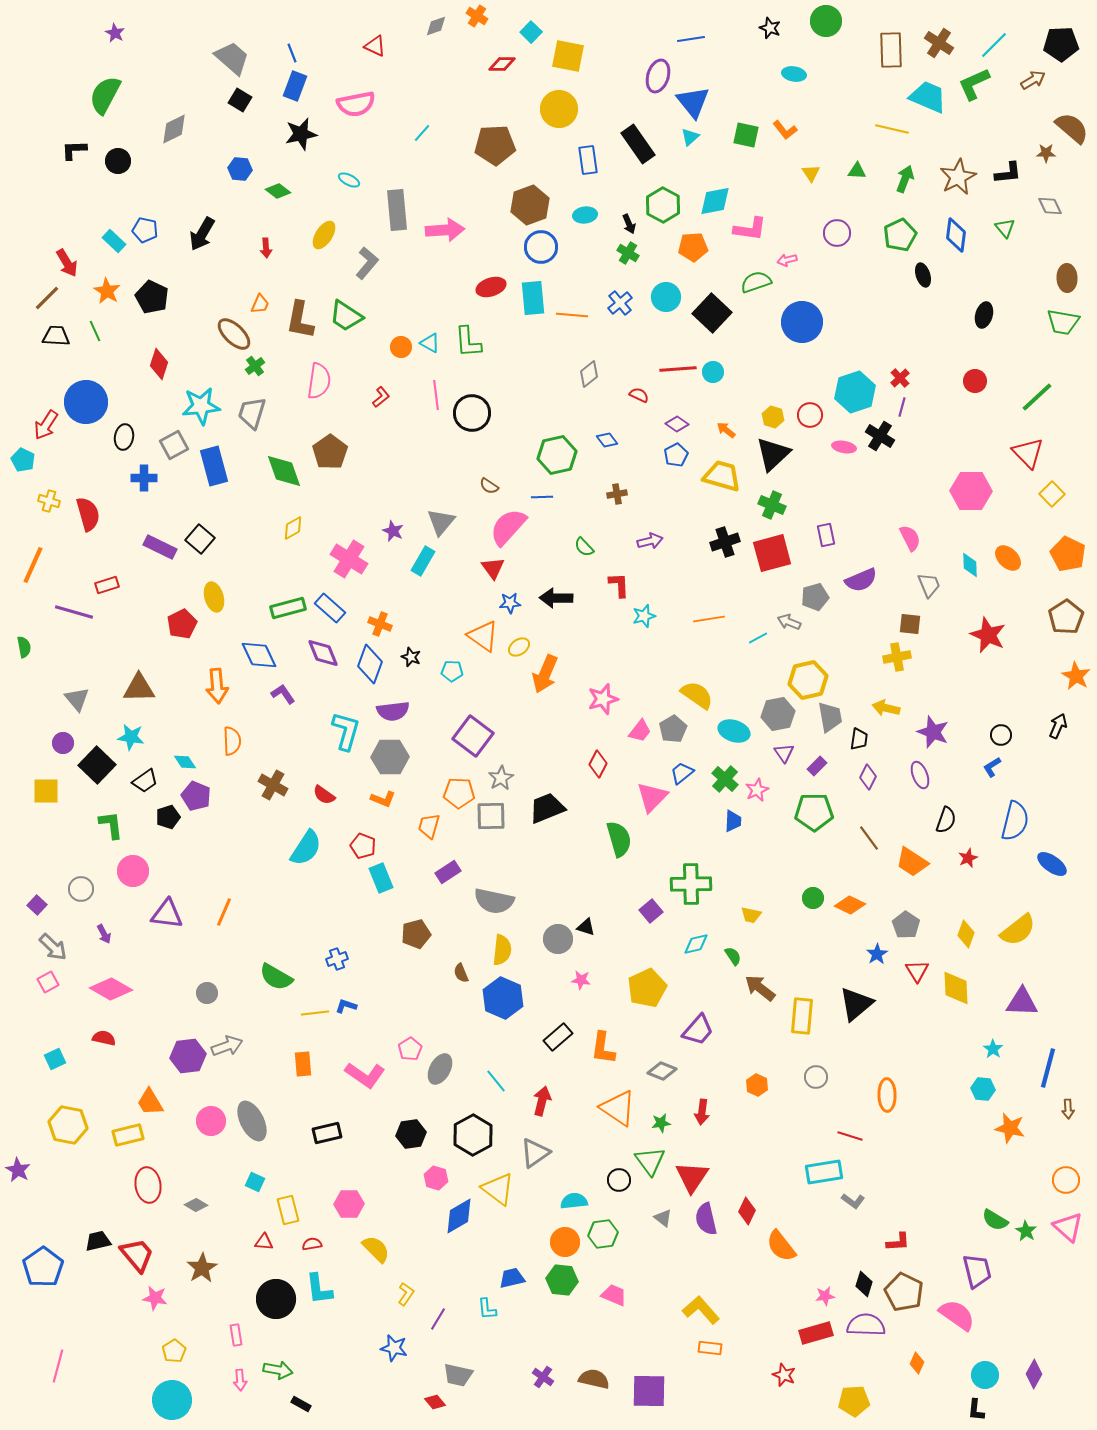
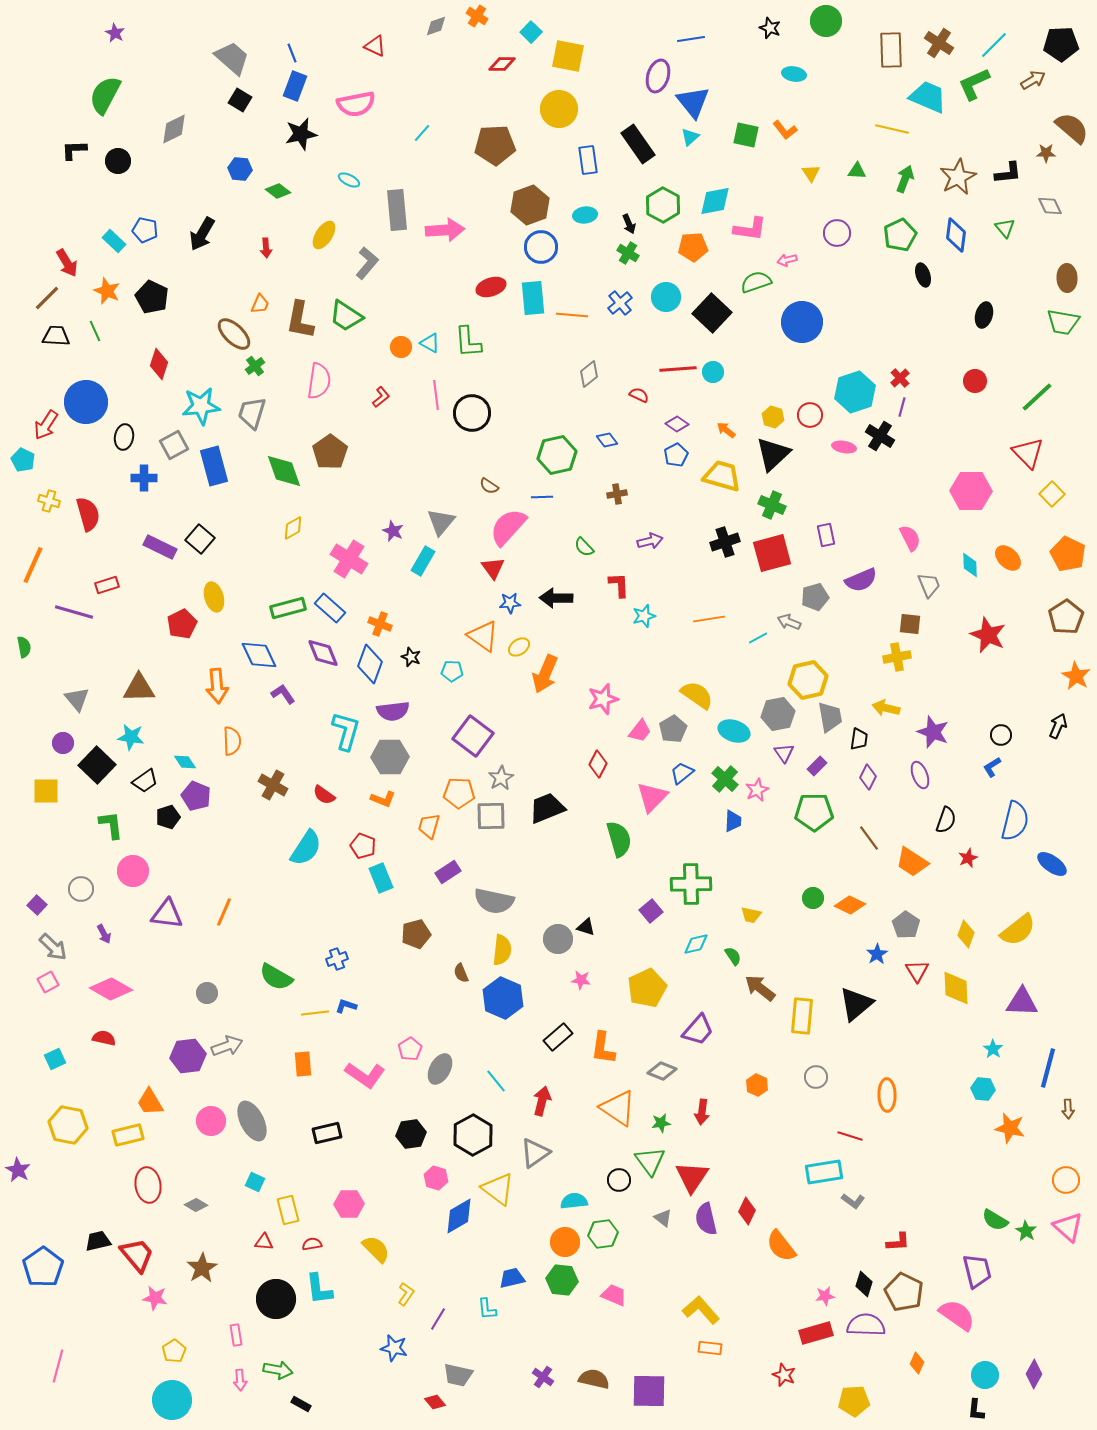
orange star at (107, 291): rotated 8 degrees counterclockwise
